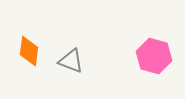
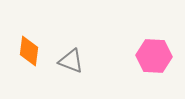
pink hexagon: rotated 12 degrees counterclockwise
